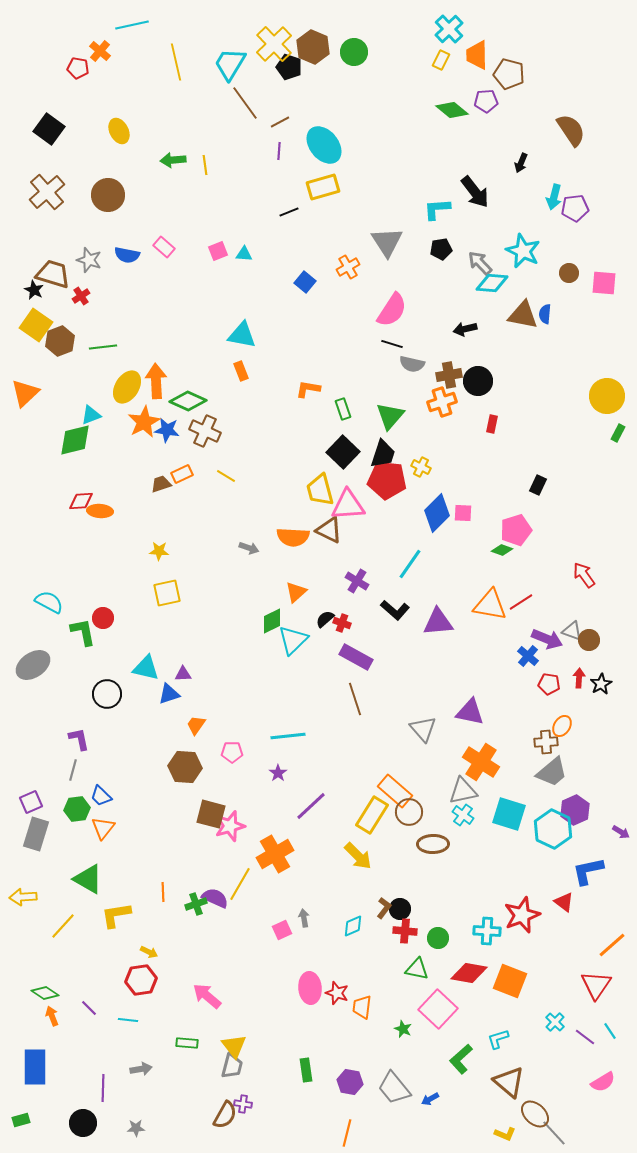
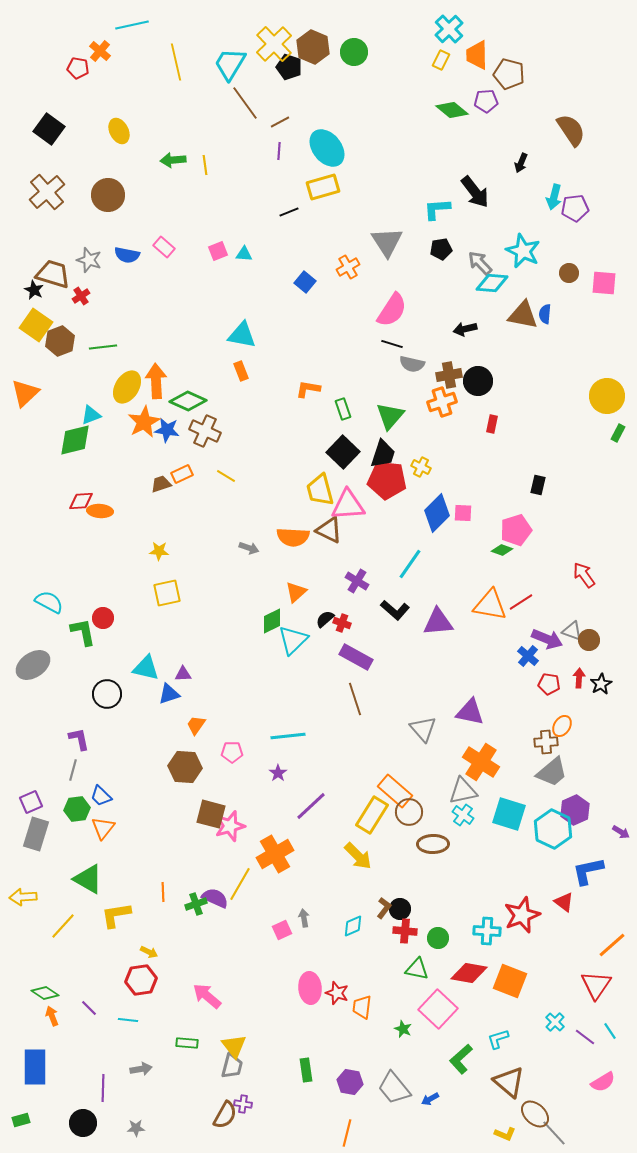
cyan ellipse at (324, 145): moved 3 px right, 3 px down
black rectangle at (538, 485): rotated 12 degrees counterclockwise
